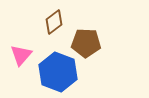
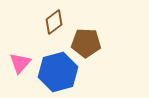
pink triangle: moved 1 px left, 8 px down
blue hexagon: rotated 24 degrees clockwise
